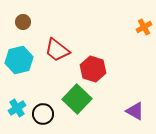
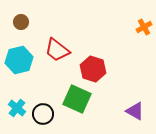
brown circle: moved 2 px left
green square: rotated 20 degrees counterclockwise
cyan cross: rotated 18 degrees counterclockwise
